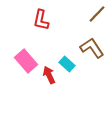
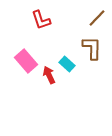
brown line: moved 4 px down
red L-shape: rotated 30 degrees counterclockwise
brown L-shape: rotated 35 degrees clockwise
